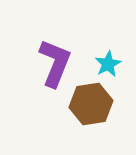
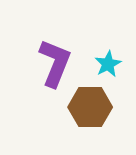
brown hexagon: moved 1 px left, 3 px down; rotated 9 degrees clockwise
